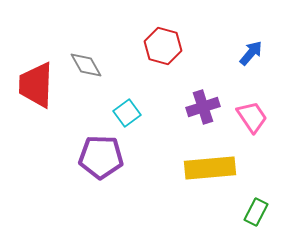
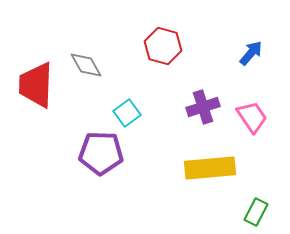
purple pentagon: moved 4 px up
